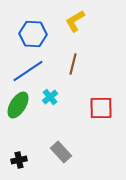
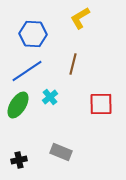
yellow L-shape: moved 5 px right, 3 px up
blue line: moved 1 px left
red square: moved 4 px up
gray rectangle: rotated 25 degrees counterclockwise
